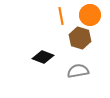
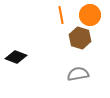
orange line: moved 1 px up
black diamond: moved 27 px left
gray semicircle: moved 3 px down
